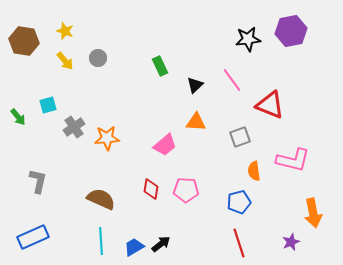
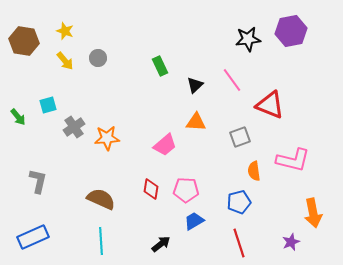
blue trapezoid: moved 60 px right, 26 px up
